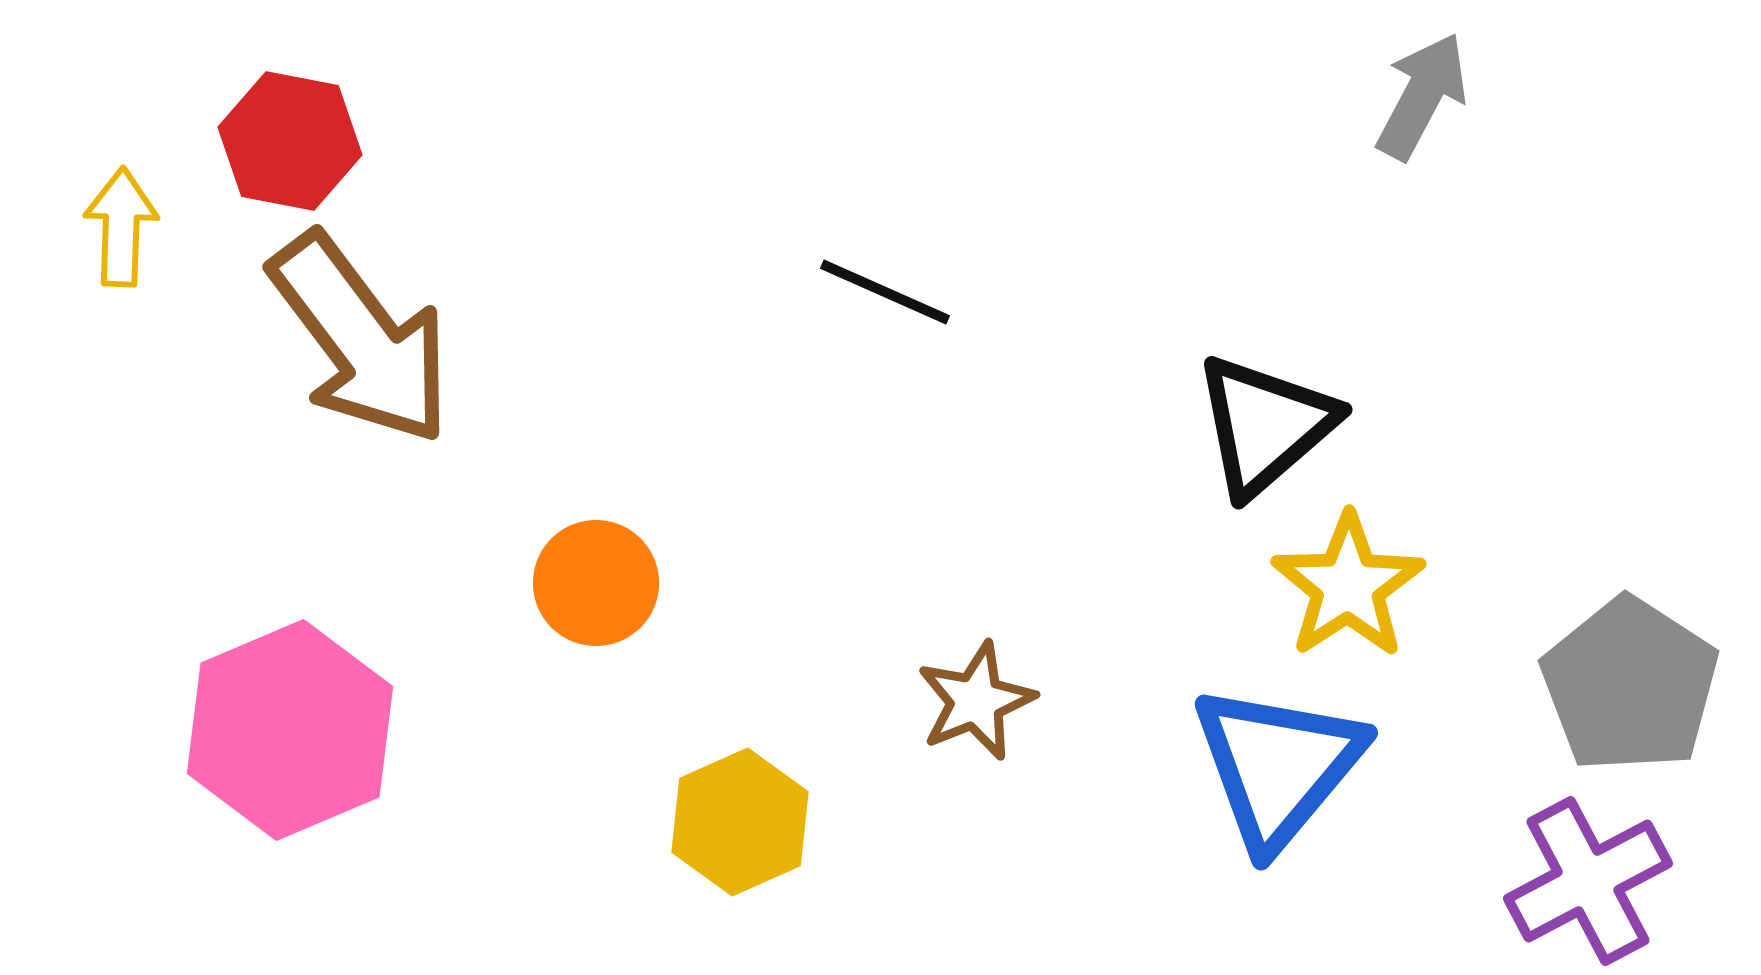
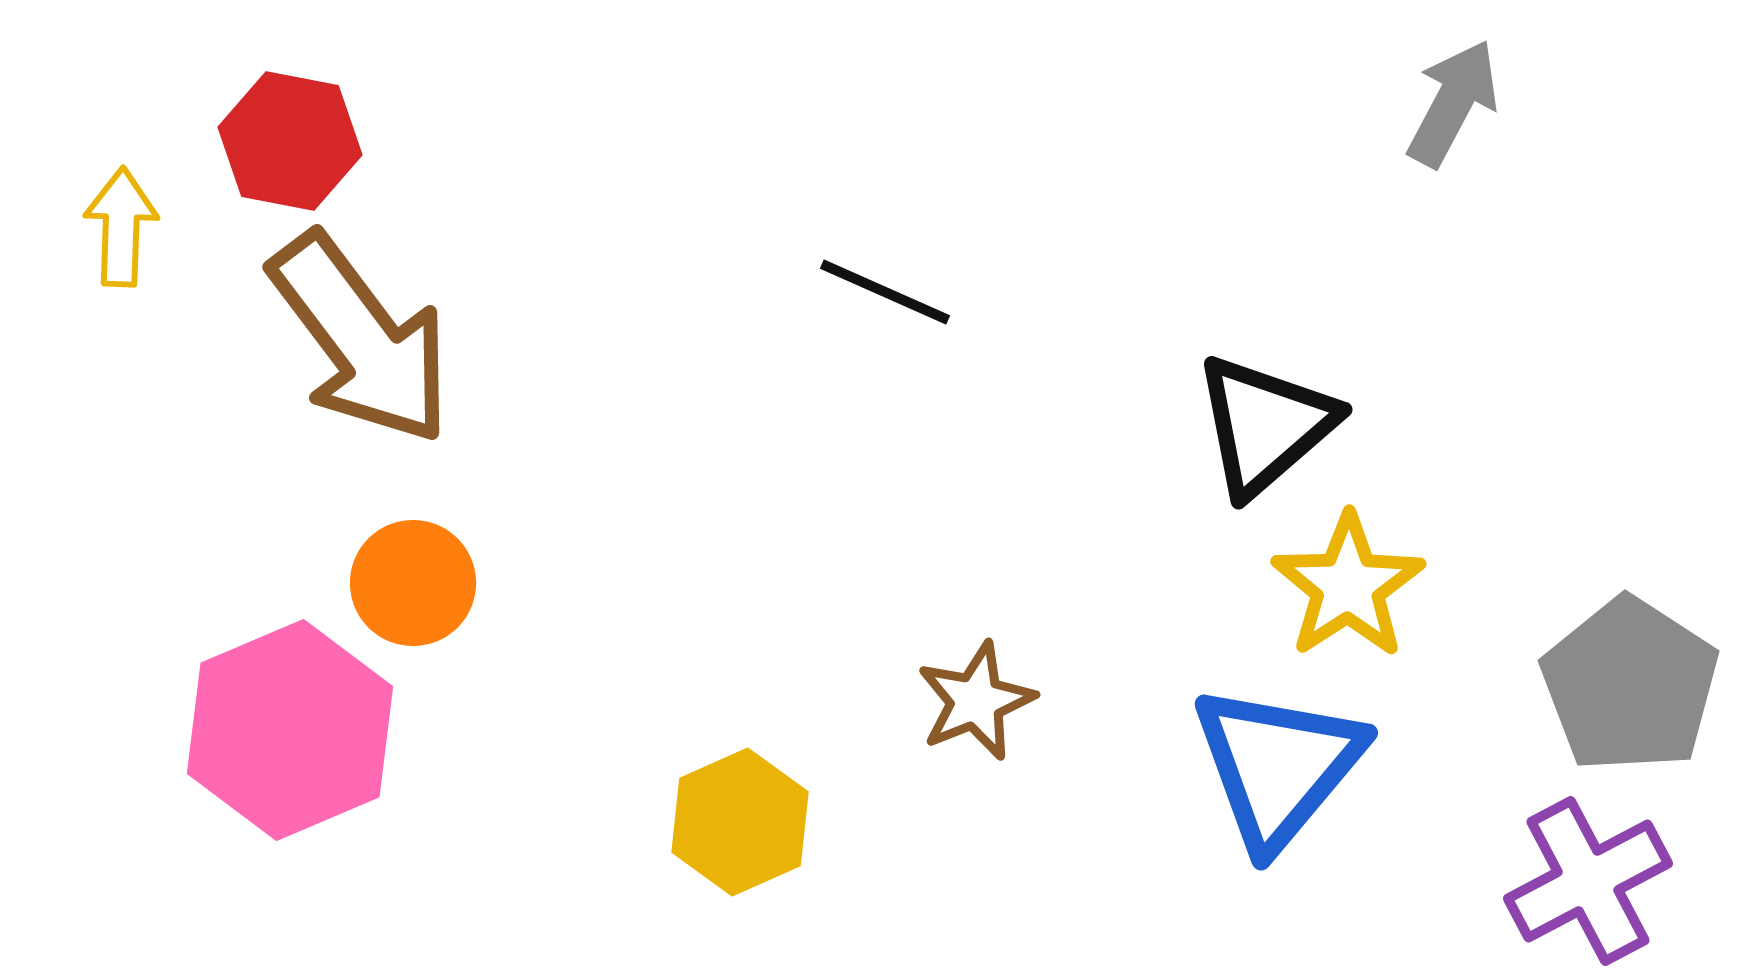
gray arrow: moved 31 px right, 7 px down
orange circle: moved 183 px left
